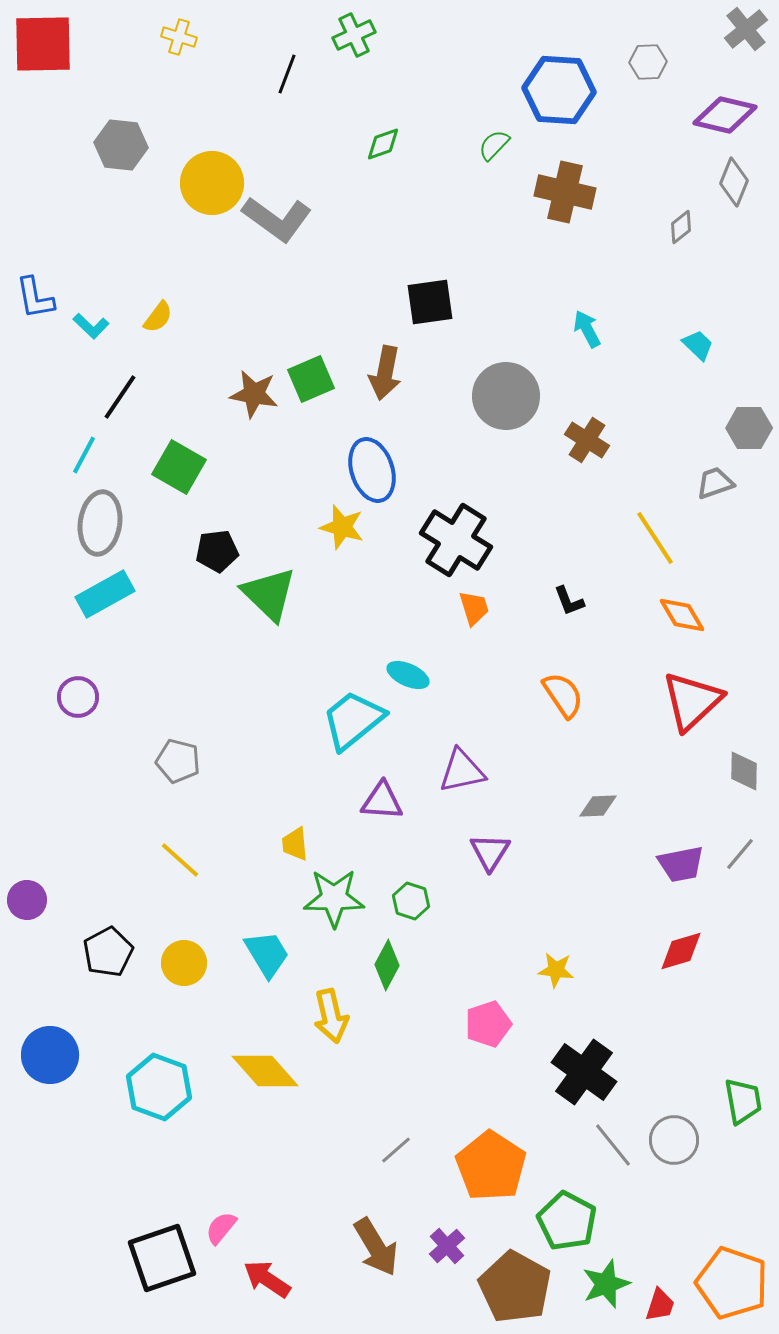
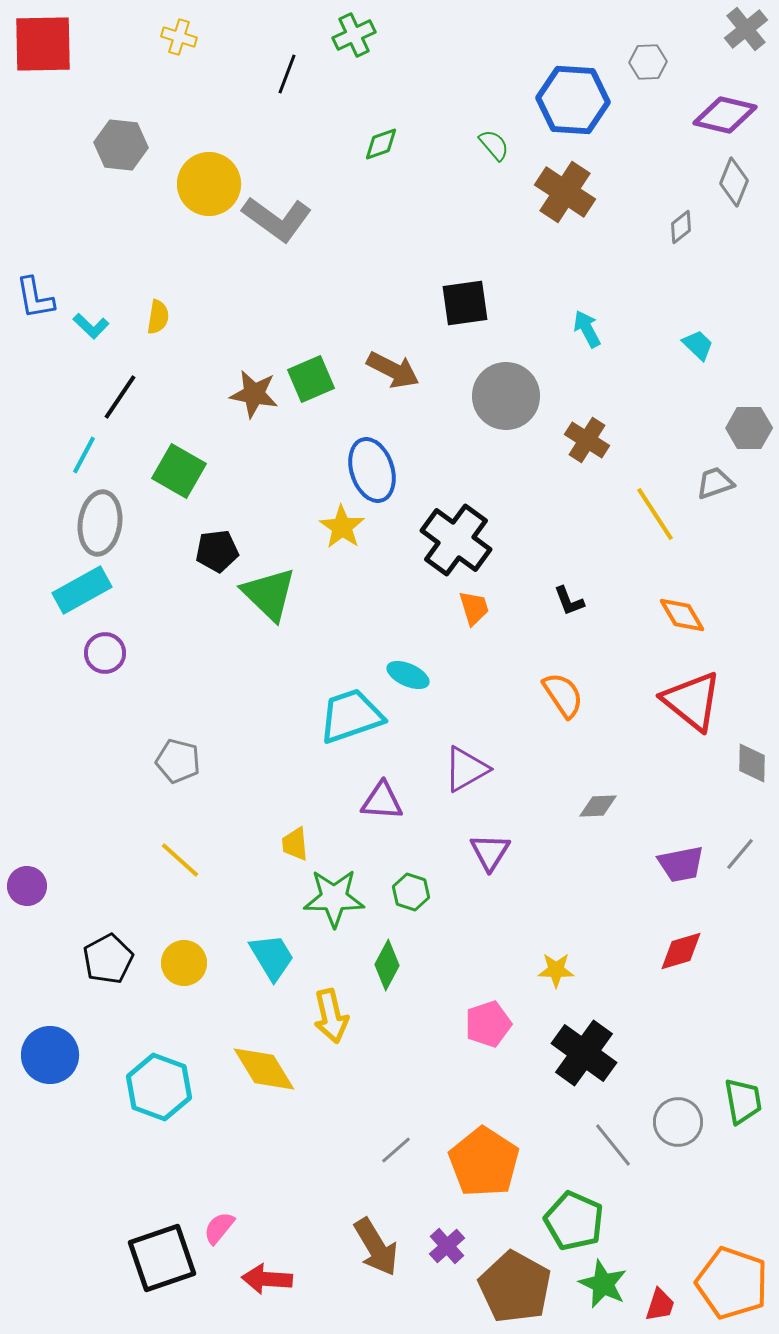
blue hexagon at (559, 90): moved 14 px right, 10 px down
green diamond at (383, 144): moved 2 px left
green semicircle at (494, 145): rotated 96 degrees clockwise
yellow circle at (212, 183): moved 3 px left, 1 px down
brown cross at (565, 192): rotated 20 degrees clockwise
black square at (430, 302): moved 35 px right, 1 px down
yellow semicircle at (158, 317): rotated 28 degrees counterclockwise
brown arrow at (385, 373): moved 8 px right, 3 px up; rotated 74 degrees counterclockwise
green square at (179, 467): moved 4 px down
yellow star at (342, 527): rotated 18 degrees clockwise
yellow line at (655, 538): moved 24 px up
black cross at (456, 540): rotated 4 degrees clockwise
cyan rectangle at (105, 594): moved 23 px left, 4 px up
purple circle at (78, 697): moved 27 px right, 44 px up
red triangle at (692, 701): rotated 38 degrees counterclockwise
cyan trapezoid at (353, 720): moved 2 px left, 4 px up; rotated 20 degrees clockwise
purple triangle at (462, 771): moved 4 px right, 2 px up; rotated 18 degrees counterclockwise
gray diamond at (744, 771): moved 8 px right, 8 px up
purple circle at (27, 900): moved 14 px up
green hexagon at (411, 901): moved 9 px up
black pentagon at (108, 952): moved 7 px down
cyan trapezoid at (267, 954): moved 5 px right, 3 px down
yellow star at (556, 970): rotated 6 degrees counterclockwise
yellow diamond at (265, 1071): moved 1 px left, 2 px up; rotated 10 degrees clockwise
black cross at (584, 1072): moved 19 px up
gray circle at (674, 1140): moved 4 px right, 18 px up
orange pentagon at (491, 1166): moved 7 px left, 4 px up
green pentagon at (567, 1221): moved 7 px right; rotated 4 degrees counterclockwise
pink semicircle at (221, 1228): moved 2 px left
red arrow at (267, 1279): rotated 30 degrees counterclockwise
green star at (606, 1284): moved 3 px left; rotated 27 degrees counterclockwise
